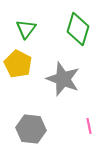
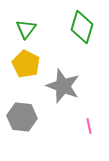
green diamond: moved 4 px right, 2 px up
yellow pentagon: moved 8 px right
gray star: moved 7 px down
gray hexagon: moved 9 px left, 12 px up
